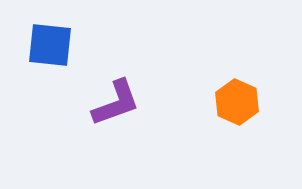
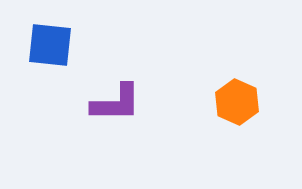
purple L-shape: rotated 20 degrees clockwise
